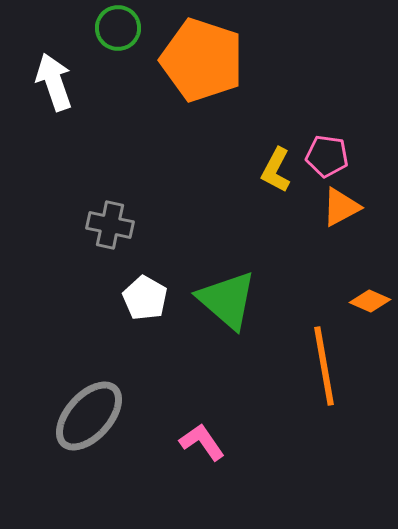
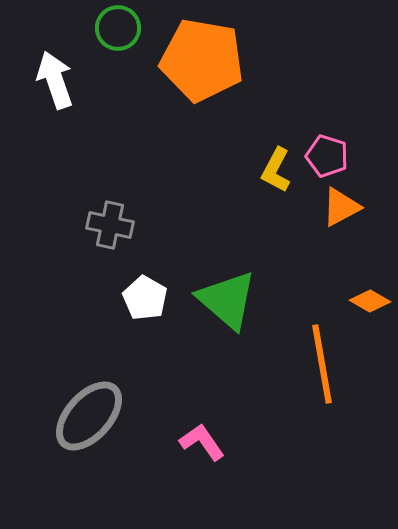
orange pentagon: rotated 8 degrees counterclockwise
white arrow: moved 1 px right, 2 px up
pink pentagon: rotated 9 degrees clockwise
orange diamond: rotated 6 degrees clockwise
orange line: moved 2 px left, 2 px up
